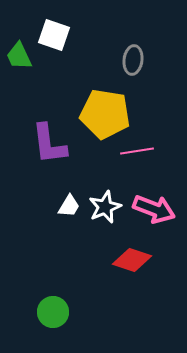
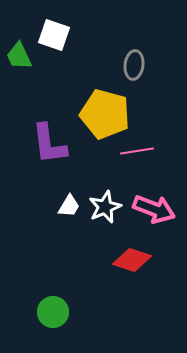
gray ellipse: moved 1 px right, 5 px down
yellow pentagon: rotated 6 degrees clockwise
